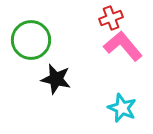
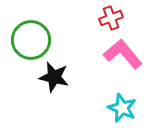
pink L-shape: moved 8 px down
black star: moved 2 px left, 2 px up
